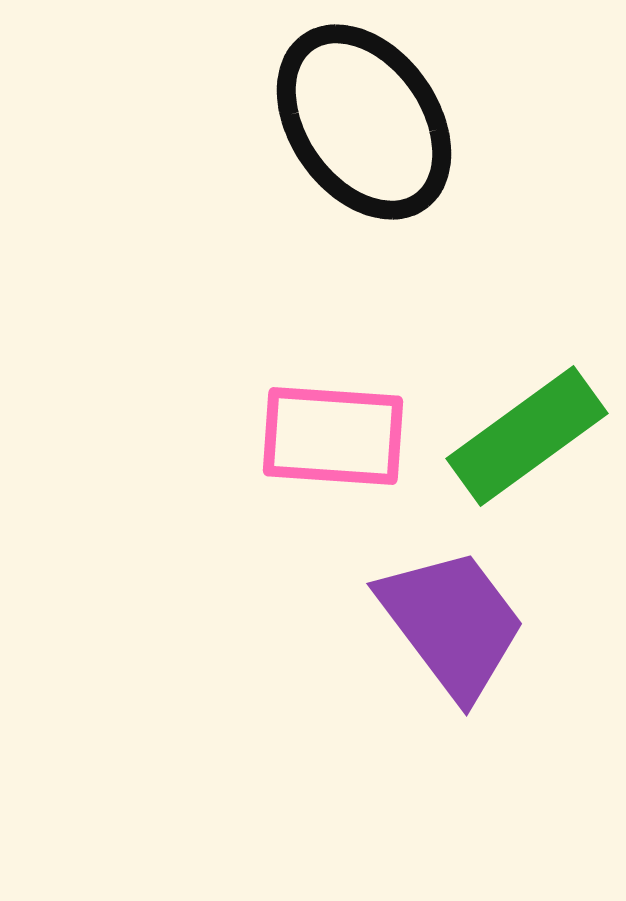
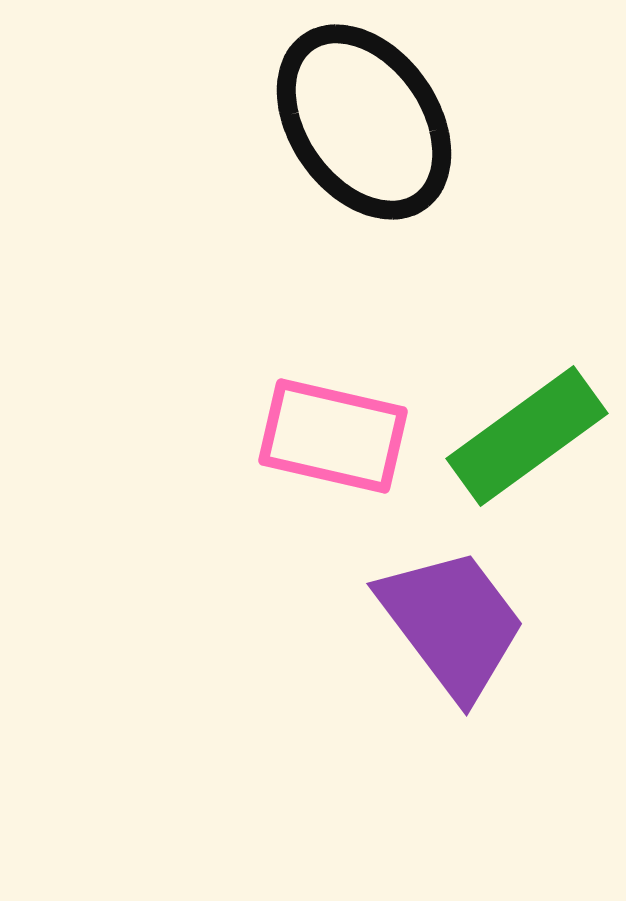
pink rectangle: rotated 9 degrees clockwise
